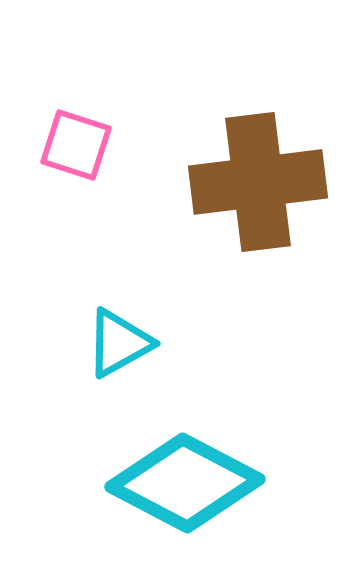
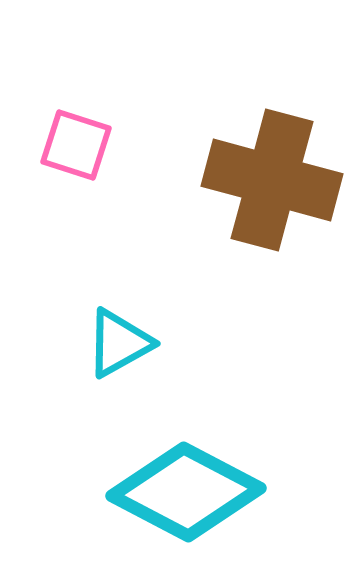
brown cross: moved 14 px right, 2 px up; rotated 22 degrees clockwise
cyan diamond: moved 1 px right, 9 px down
